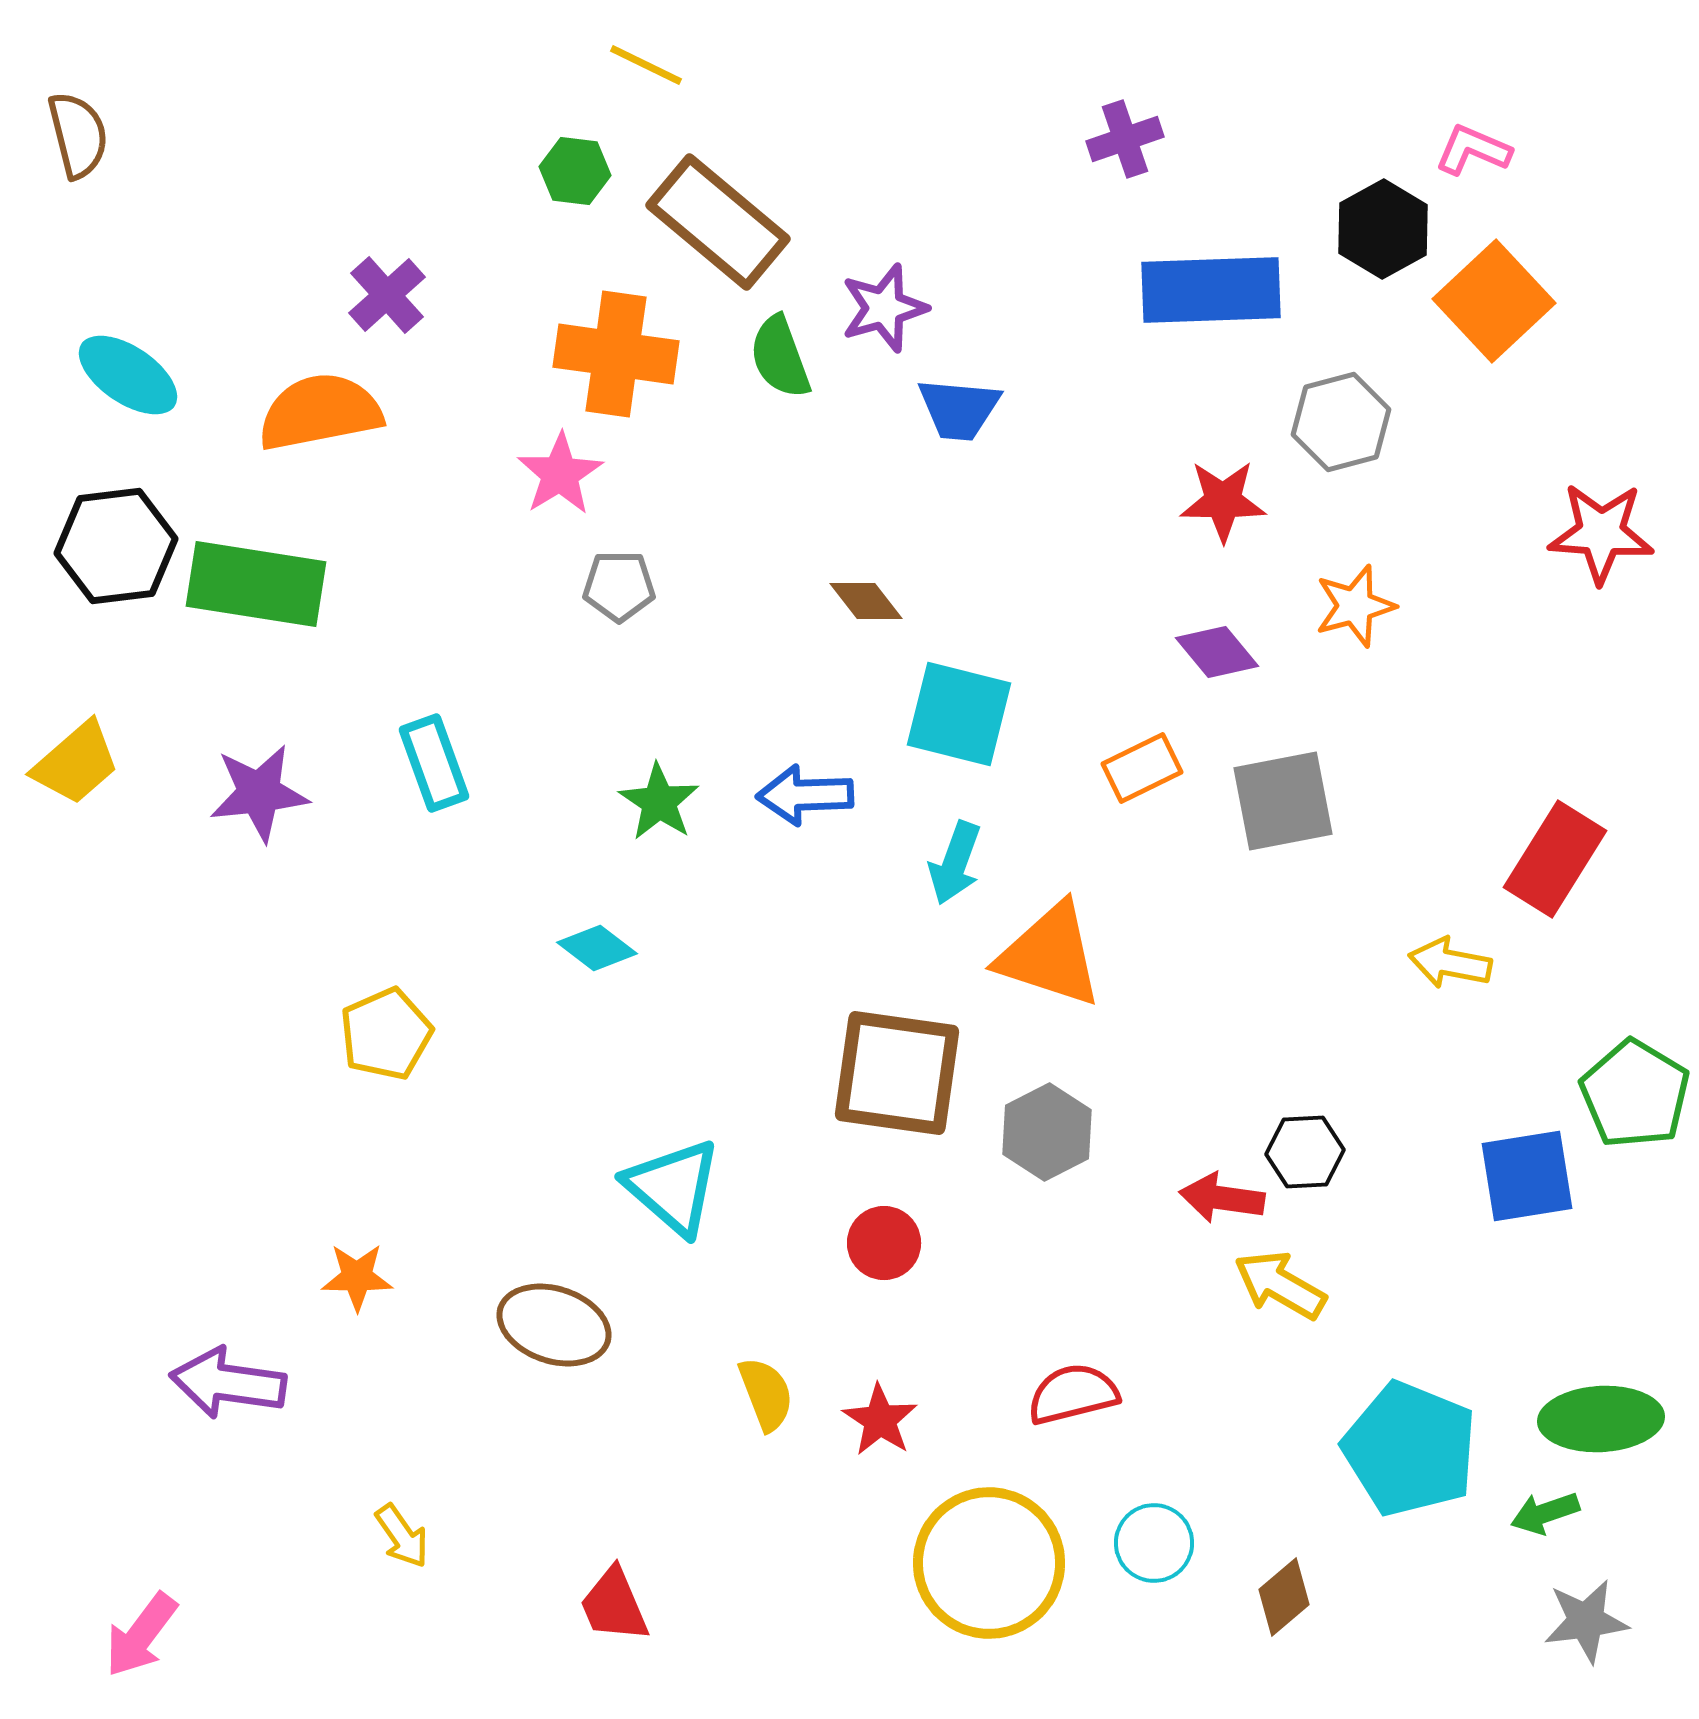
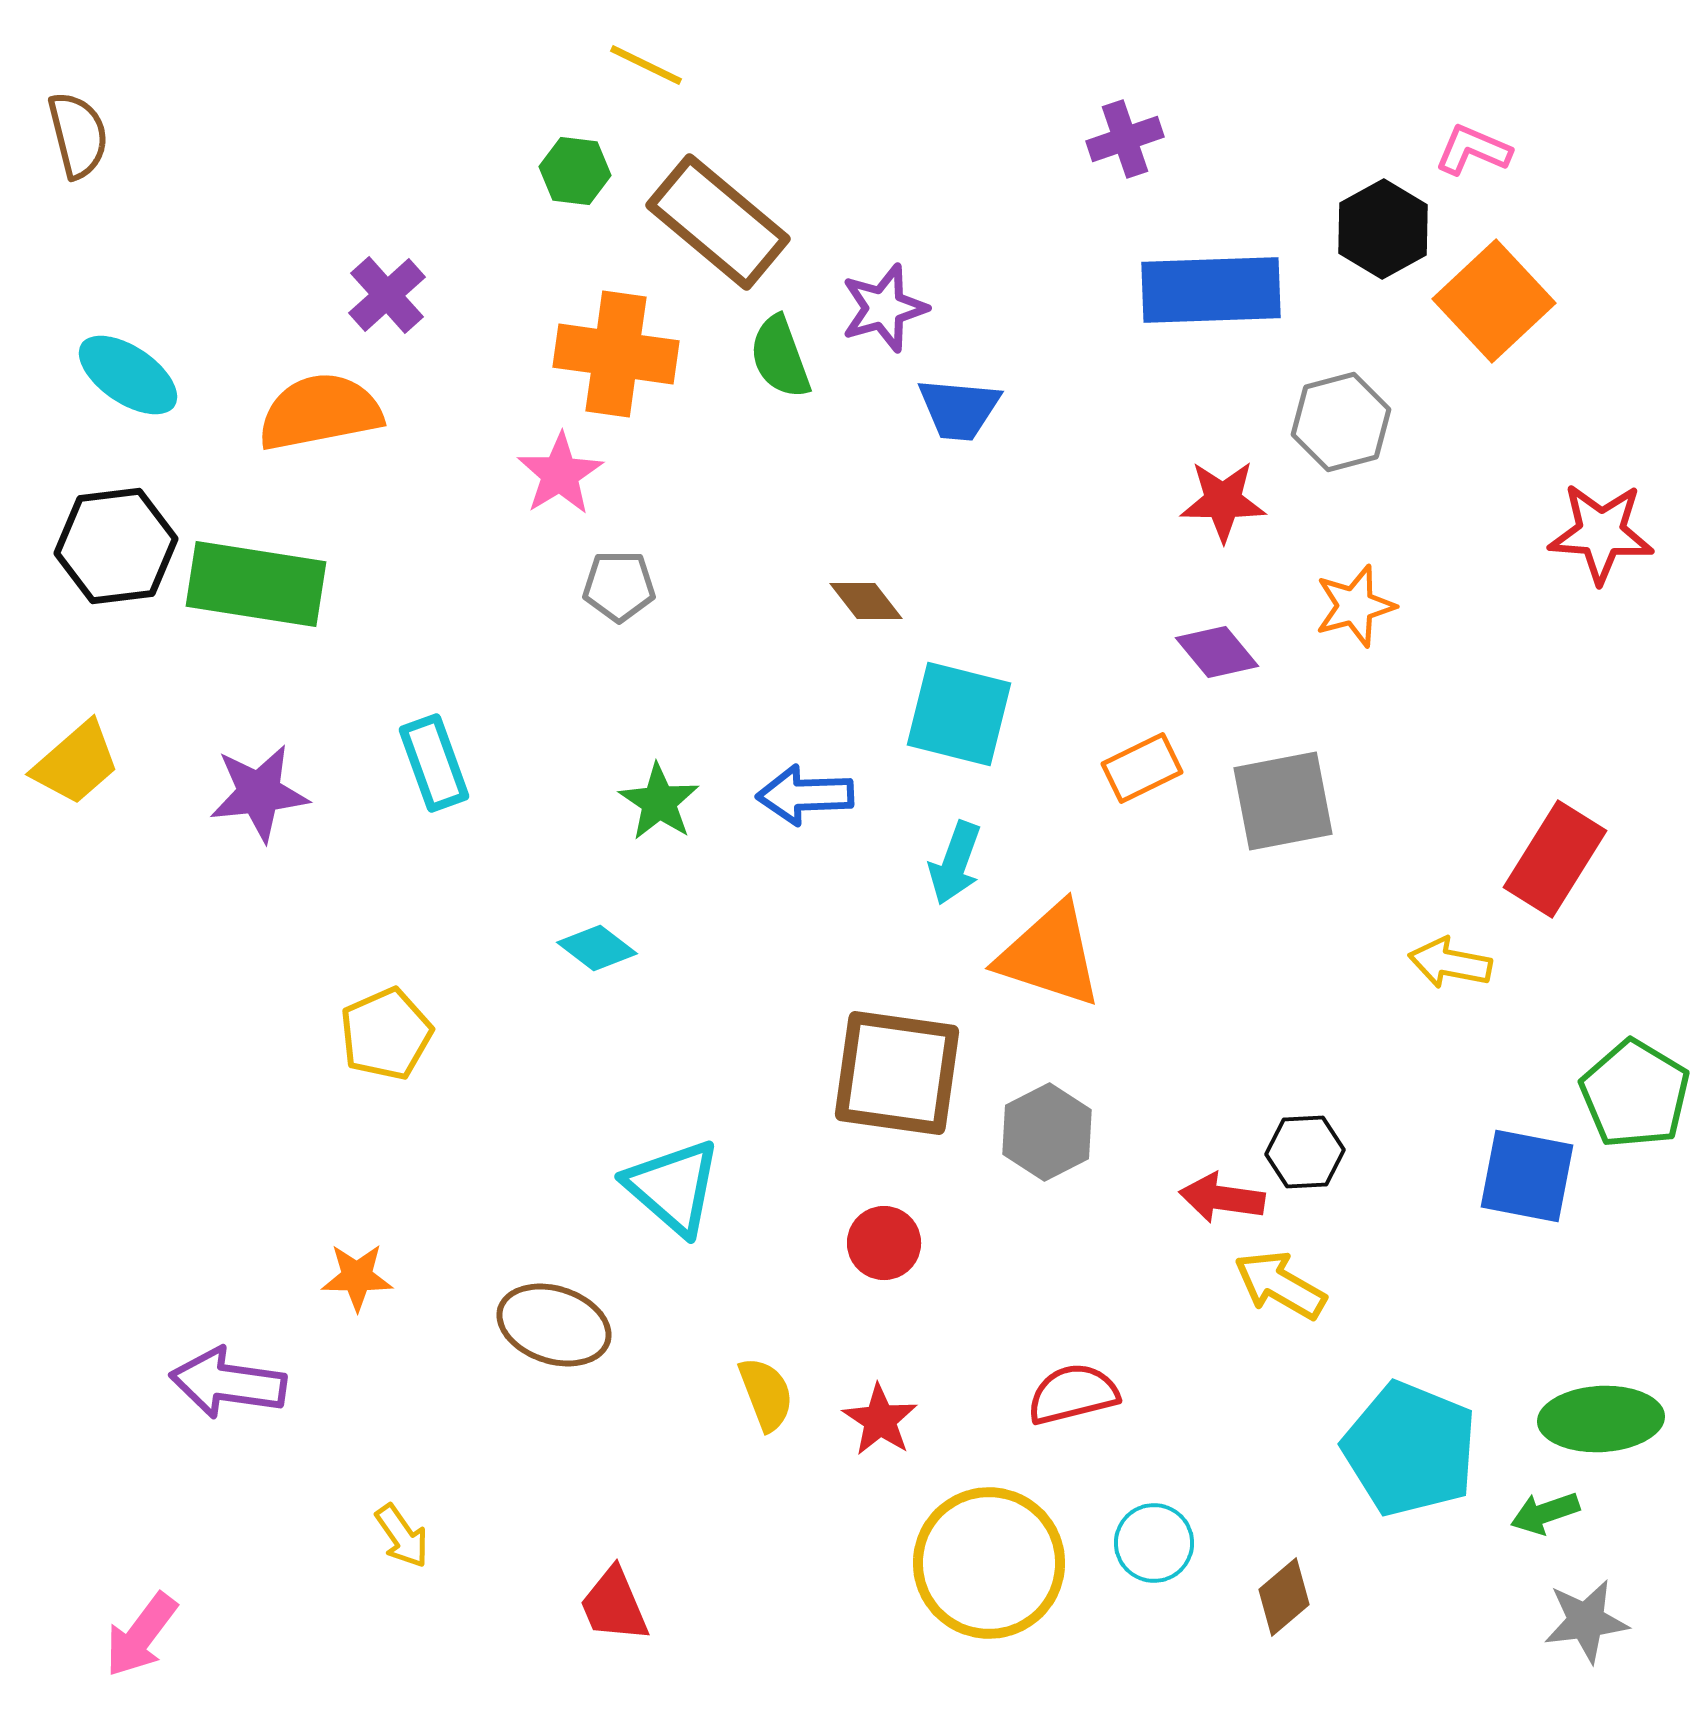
blue square at (1527, 1176): rotated 20 degrees clockwise
